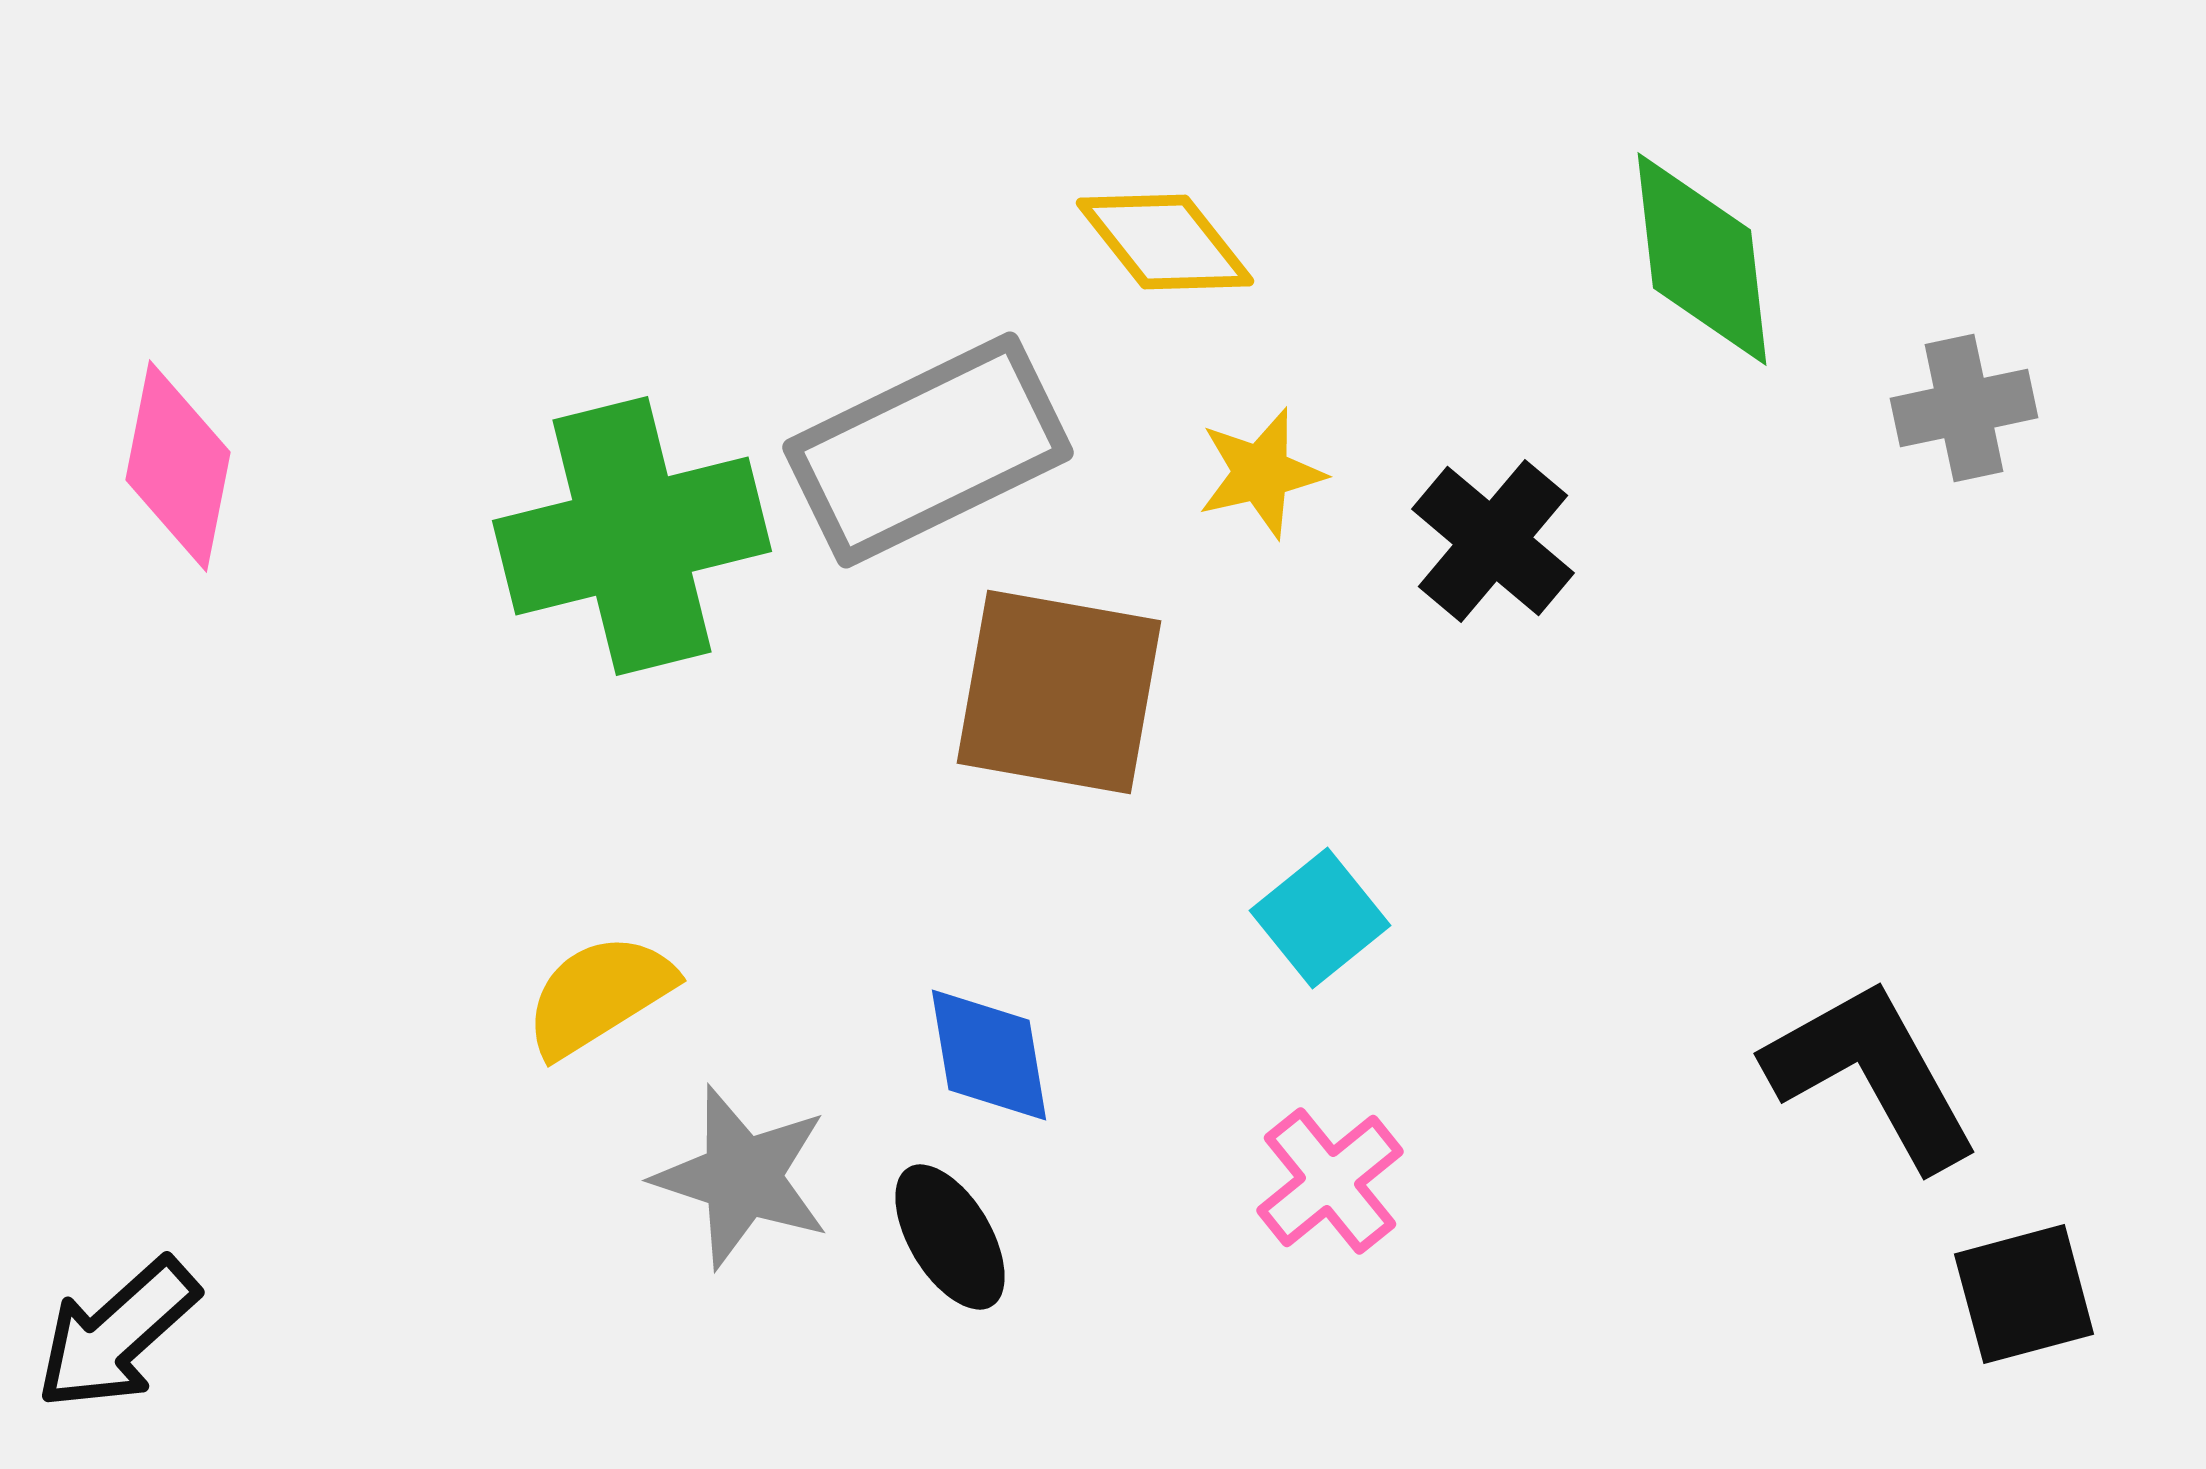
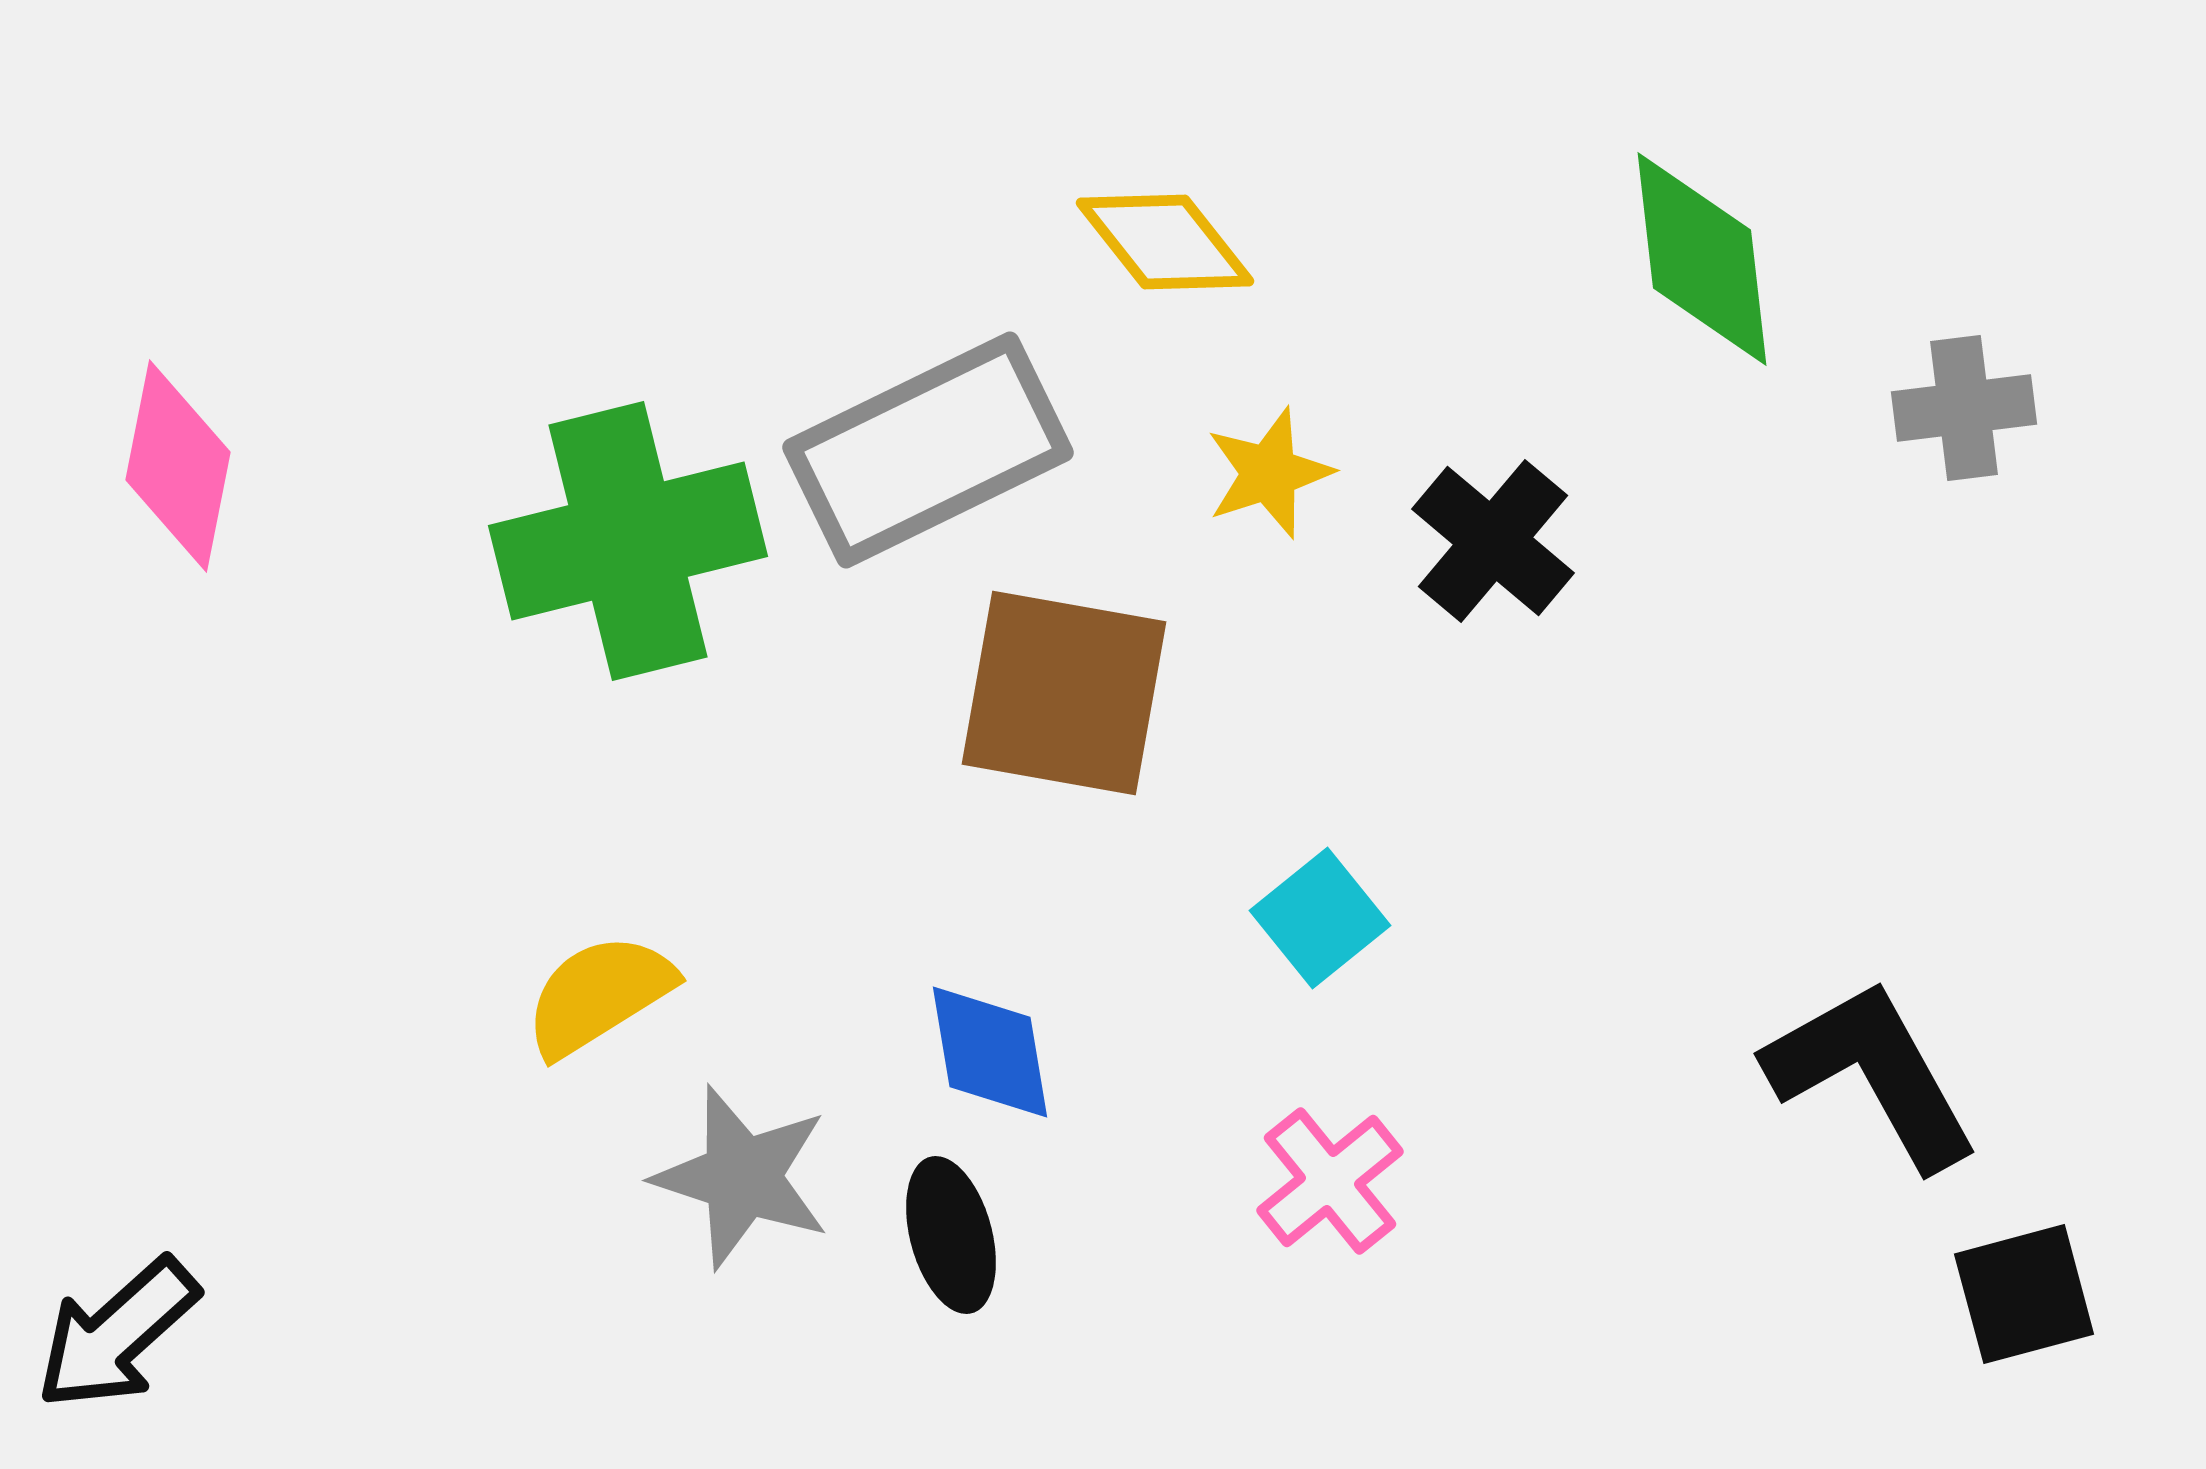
gray cross: rotated 5 degrees clockwise
yellow star: moved 8 px right; rotated 5 degrees counterclockwise
green cross: moved 4 px left, 5 px down
brown square: moved 5 px right, 1 px down
blue diamond: moved 1 px right, 3 px up
black ellipse: moved 1 px right, 2 px up; rotated 16 degrees clockwise
